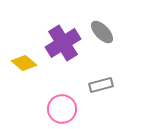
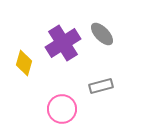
gray ellipse: moved 2 px down
yellow diamond: rotated 65 degrees clockwise
gray rectangle: moved 1 px down
